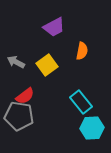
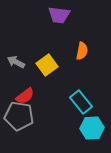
purple trapezoid: moved 5 px right, 12 px up; rotated 35 degrees clockwise
